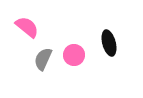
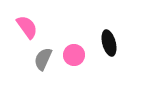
pink semicircle: rotated 15 degrees clockwise
